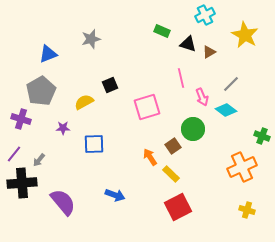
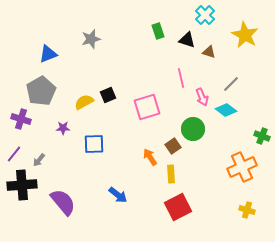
cyan cross: rotated 18 degrees counterclockwise
green rectangle: moved 4 px left; rotated 49 degrees clockwise
black triangle: moved 1 px left, 4 px up
brown triangle: rotated 48 degrees clockwise
black square: moved 2 px left, 10 px down
yellow rectangle: rotated 42 degrees clockwise
black cross: moved 2 px down
blue arrow: moved 3 px right; rotated 18 degrees clockwise
